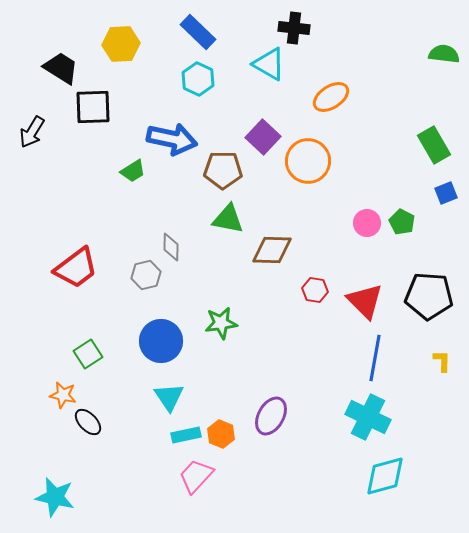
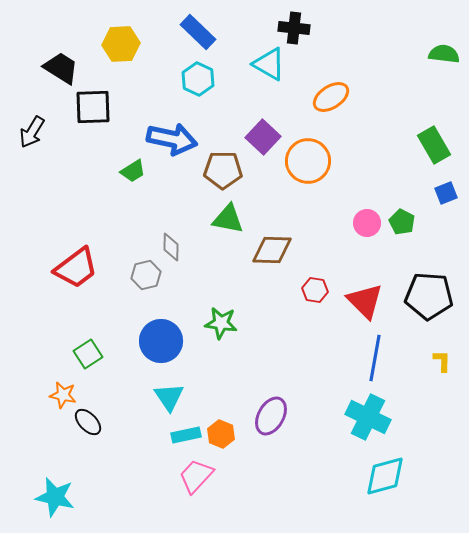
green star at (221, 323): rotated 16 degrees clockwise
